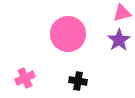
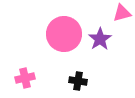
pink circle: moved 4 px left
purple star: moved 19 px left, 1 px up
pink cross: rotated 12 degrees clockwise
